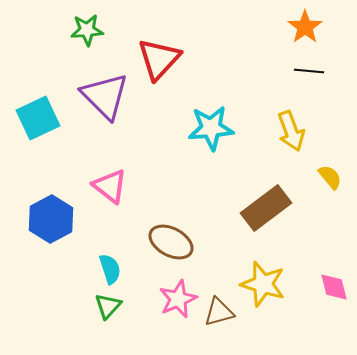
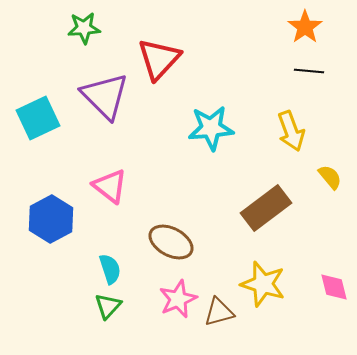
green star: moved 3 px left, 2 px up
